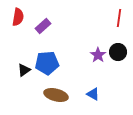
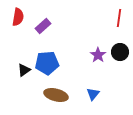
black circle: moved 2 px right
blue triangle: rotated 40 degrees clockwise
